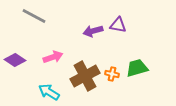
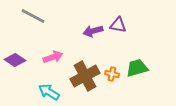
gray line: moved 1 px left
